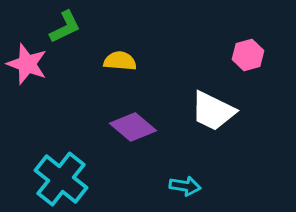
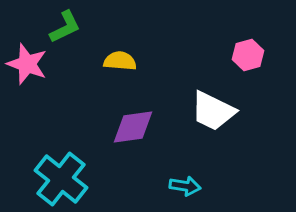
purple diamond: rotated 48 degrees counterclockwise
